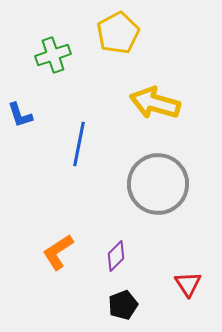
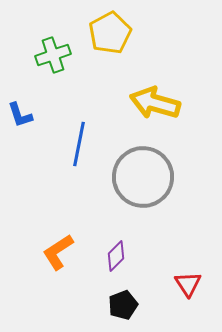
yellow pentagon: moved 8 px left
gray circle: moved 15 px left, 7 px up
